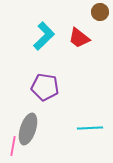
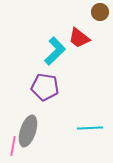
cyan L-shape: moved 11 px right, 15 px down
gray ellipse: moved 2 px down
